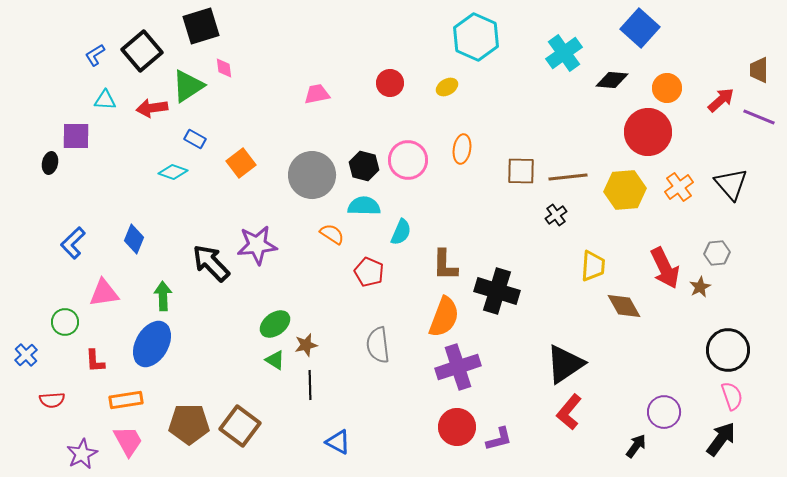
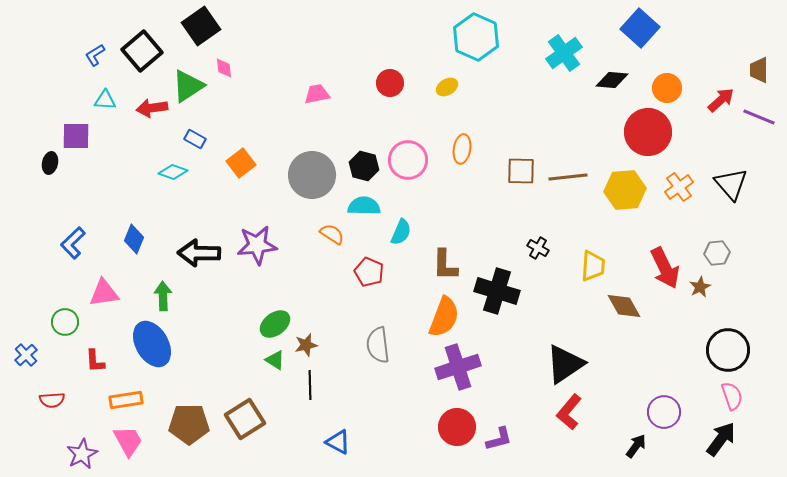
black square at (201, 26): rotated 18 degrees counterclockwise
black cross at (556, 215): moved 18 px left, 33 px down; rotated 25 degrees counterclockwise
black arrow at (211, 263): moved 12 px left, 10 px up; rotated 45 degrees counterclockwise
blue ellipse at (152, 344): rotated 60 degrees counterclockwise
brown square at (240, 426): moved 5 px right, 7 px up; rotated 21 degrees clockwise
